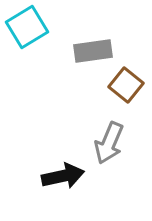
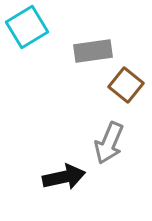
black arrow: moved 1 px right, 1 px down
